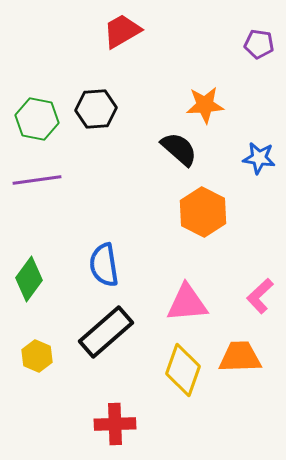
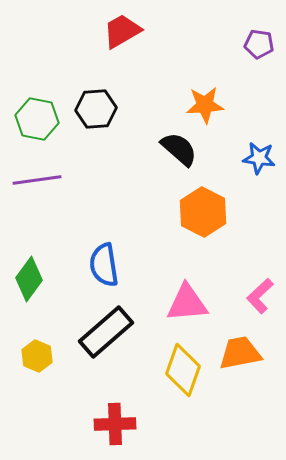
orange trapezoid: moved 4 px up; rotated 9 degrees counterclockwise
